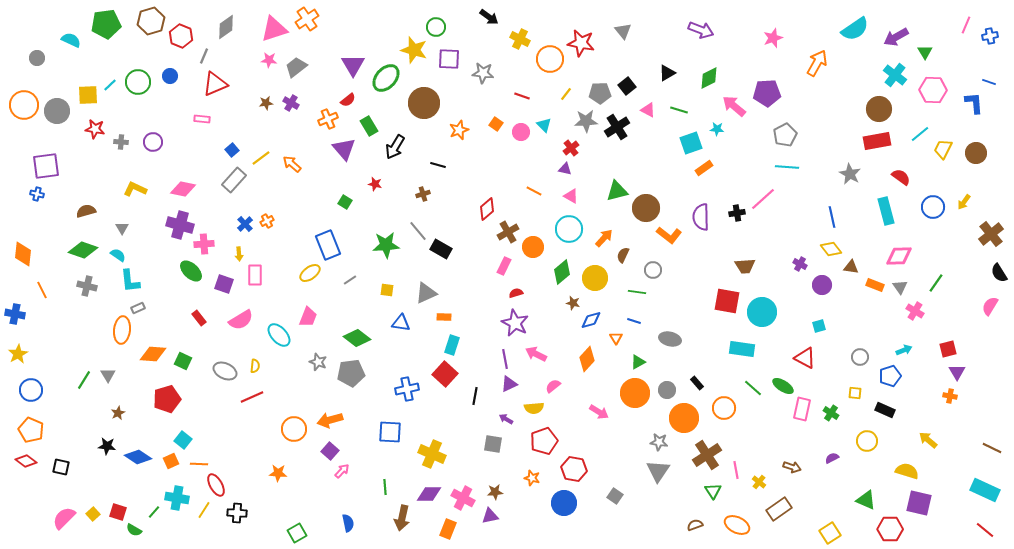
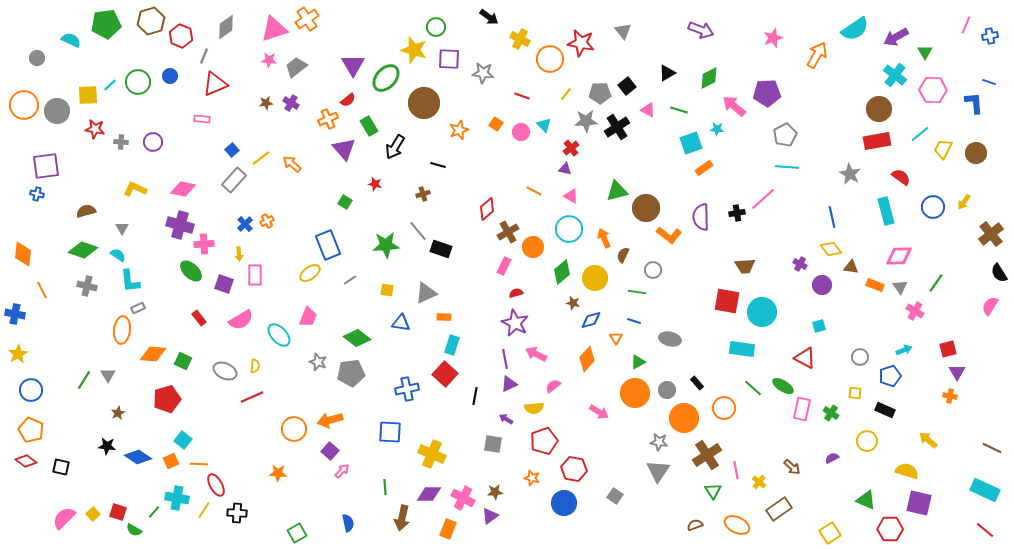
orange arrow at (817, 63): moved 8 px up
orange arrow at (604, 238): rotated 66 degrees counterclockwise
black rectangle at (441, 249): rotated 10 degrees counterclockwise
brown arrow at (792, 467): rotated 24 degrees clockwise
purple triangle at (490, 516): rotated 24 degrees counterclockwise
